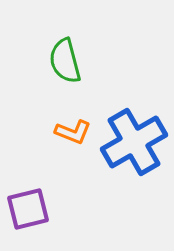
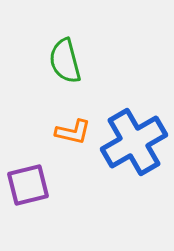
orange L-shape: rotated 9 degrees counterclockwise
purple square: moved 24 px up
